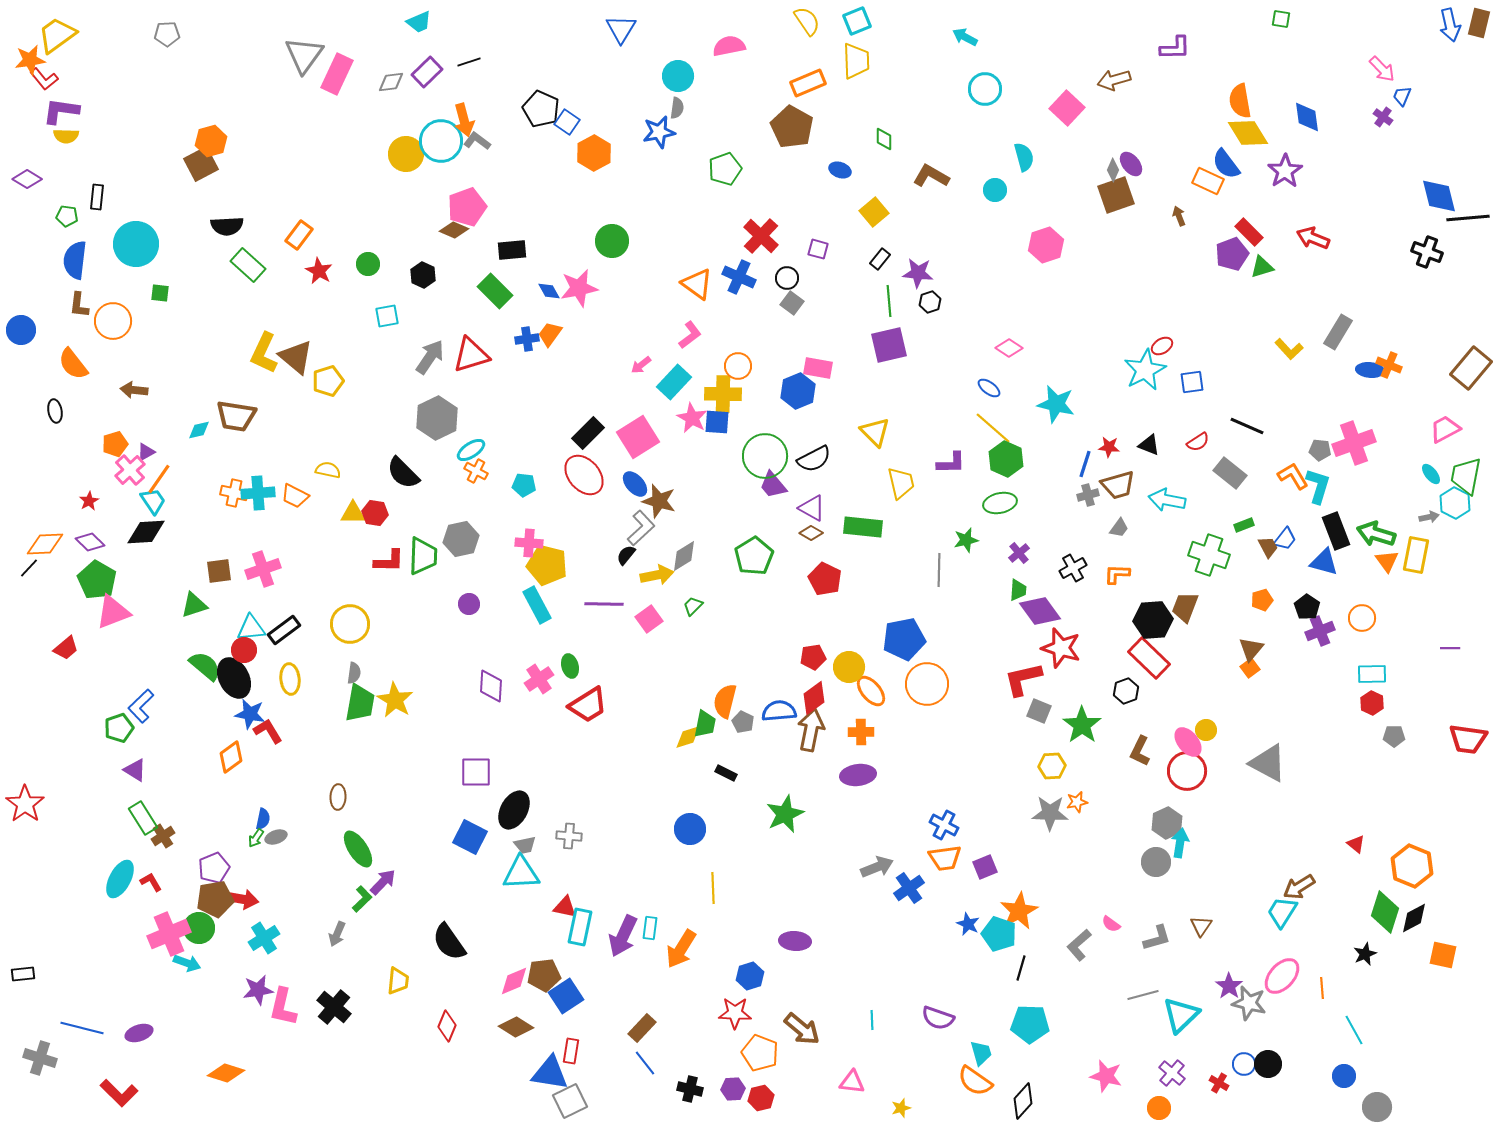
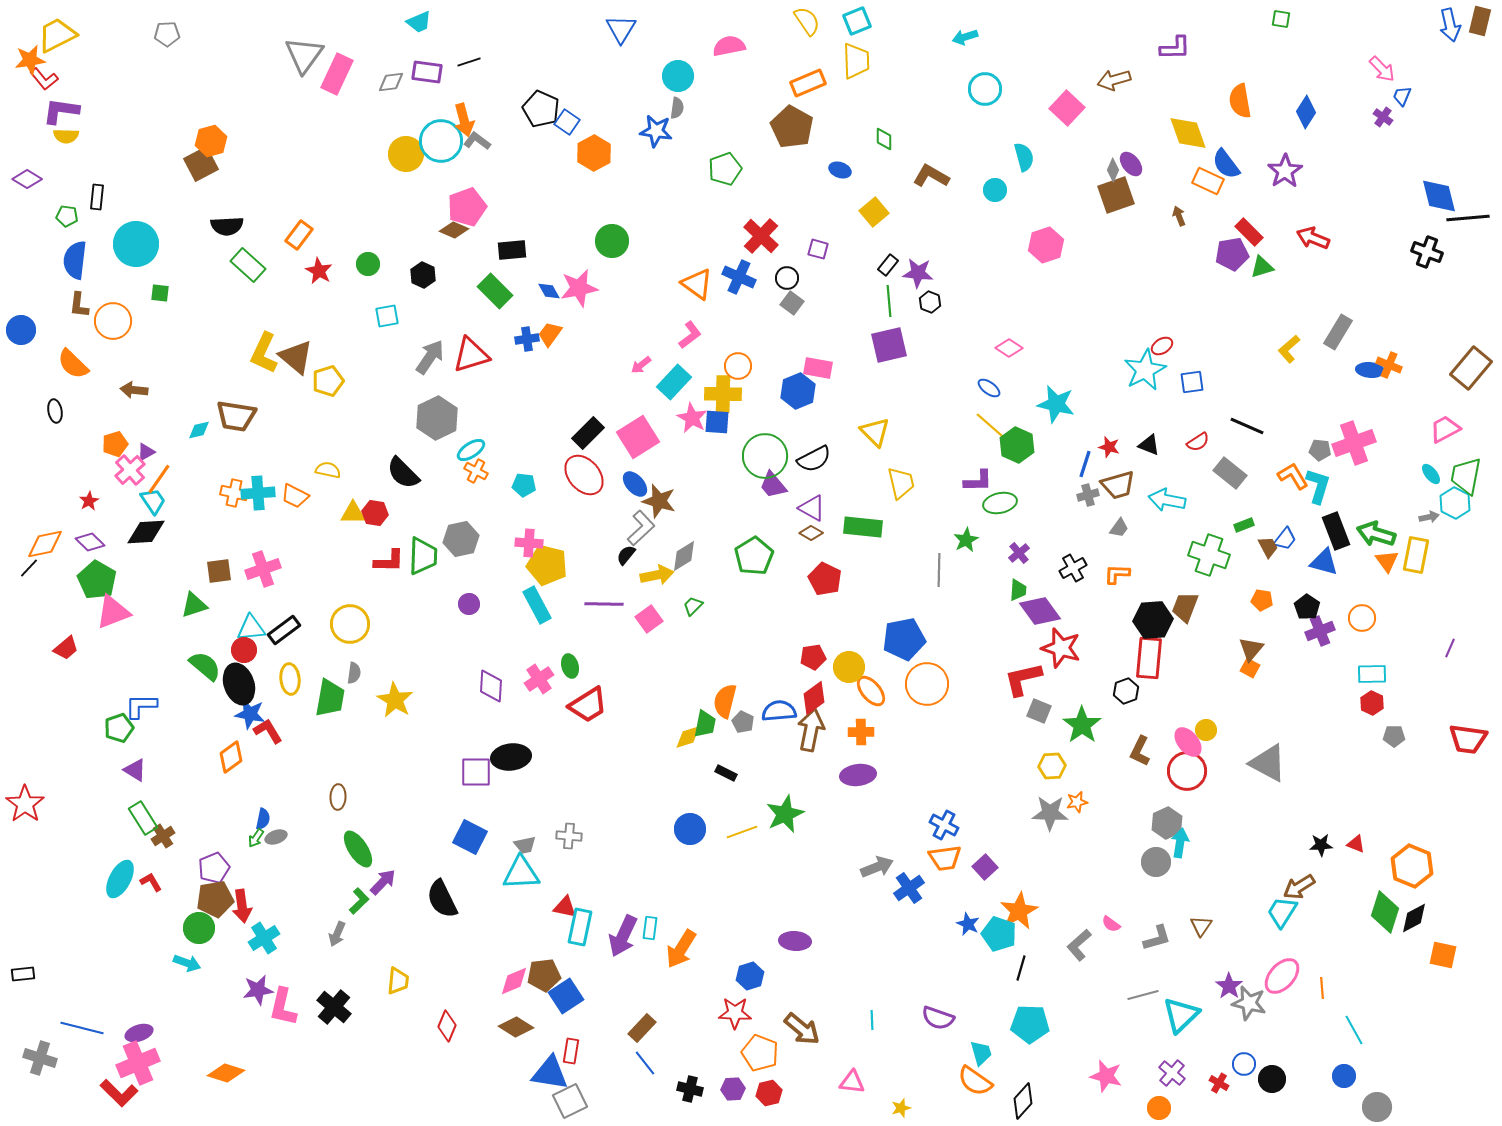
brown rectangle at (1479, 23): moved 1 px right, 2 px up
yellow trapezoid at (57, 35): rotated 9 degrees clockwise
cyan arrow at (965, 37): rotated 45 degrees counterclockwise
purple rectangle at (427, 72): rotated 52 degrees clockwise
blue diamond at (1307, 117): moved 1 px left, 5 px up; rotated 40 degrees clockwise
blue star at (659, 132): moved 3 px left, 1 px up; rotated 20 degrees clockwise
yellow diamond at (1248, 133): moved 60 px left; rotated 12 degrees clockwise
purple pentagon at (1232, 254): rotated 12 degrees clockwise
black rectangle at (880, 259): moved 8 px right, 6 px down
black hexagon at (930, 302): rotated 20 degrees counterclockwise
yellow L-shape at (1289, 349): rotated 92 degrees clockwise
orange semicircle at (73, 364): rotated 8 degrees counterclockwise
red star at (1109, 447): rotated 10 degrees clockwise
green hexagon at (1006, 459): moved 11 px right, 14 px up
purple L-shape at (951, 463): moved 27 px right, 18 px down
green star at (966, 540): rotated 15 degrees counterclockwise
orange diamond at (45, 544): rotated 9 degrees counterclockwise
orange pentagon at (1262, 600): rotated 25 degrees clockwise
purple line at (1450, 648): rotated 66 degrees counterclockwise
red rectangle at (1149, 658): rotated 51 degrees clockwise
orange square at (1250, 668): rotated 24 degrees counterclockwise
black ellipse at (234, 678): moved 5 px right, 6 px down; rotated 9 degrees clockwise
green trapezoid at (360, 703): moved 30 px left, 5 px up
blue L-shape at (141, 706): rotated 44 degrees clockwise
black ellipse at (514, 810): moved 3 px left, 53 px up; rotated 54 degrees clockwise
red triangle at (1356, 844): rotated 18 degrees counterclockwise
purple square at (985, 867): rotated 20 degrees counterclockwise
yellow line at (713, 888): moved 29 px right, 56 px up; rotated 72 degrees clockwise
red arrow at (242, 899): moved 7 px down; rotated 72 degrees clockwise
green L-shape at (362, 899): moved 3 px left, 2 px down
pink cross at (169, 934): moved 31 px left, 129 px down
black semicircle at (449, 942): moved 7 px left, 43 px up; rotated 9 degrees clockwise
black star at (1365, 954): moved 44 px left, 109 px up; rotated 20 degrees clockwise
black circle at (1268, 1064): moved 4 px right, 15 px down
red hexagon at (761, 1098): moved 8 px right, 5 px up
